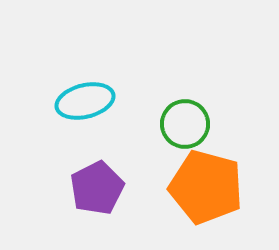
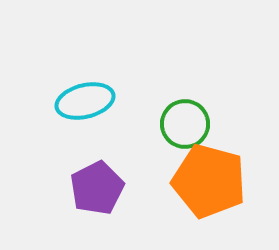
orange pentagon: moved 3 px right, 6 px up
